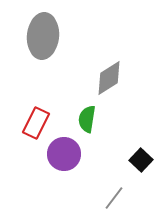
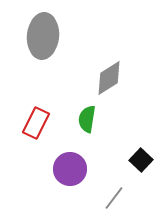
purple circle: moved 6 px right, 15 px down
